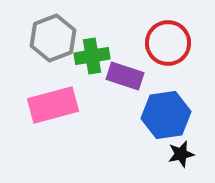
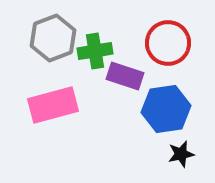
green cross: moved 3 px right, 5 px up
blue hexagon: moved 6 px up
